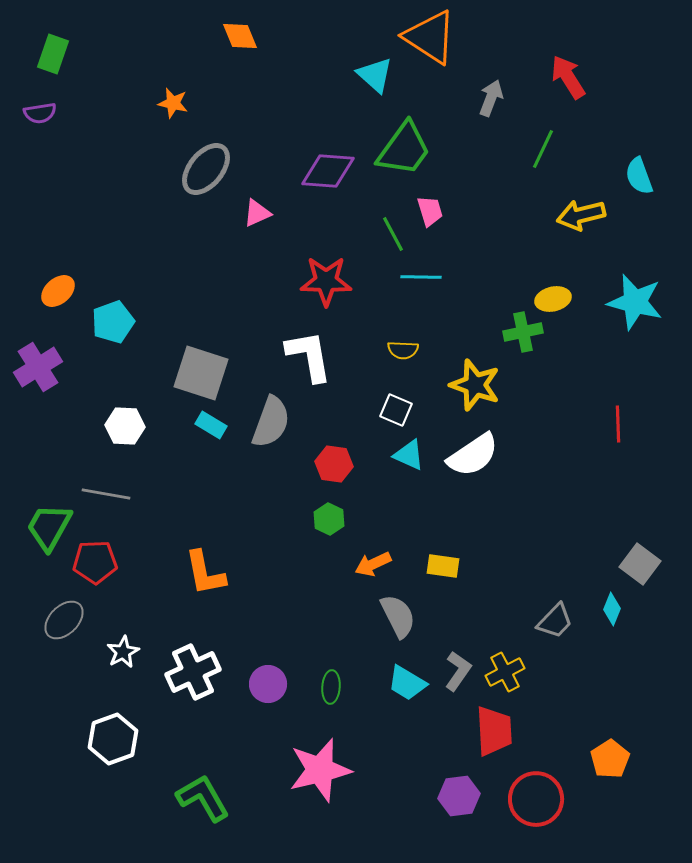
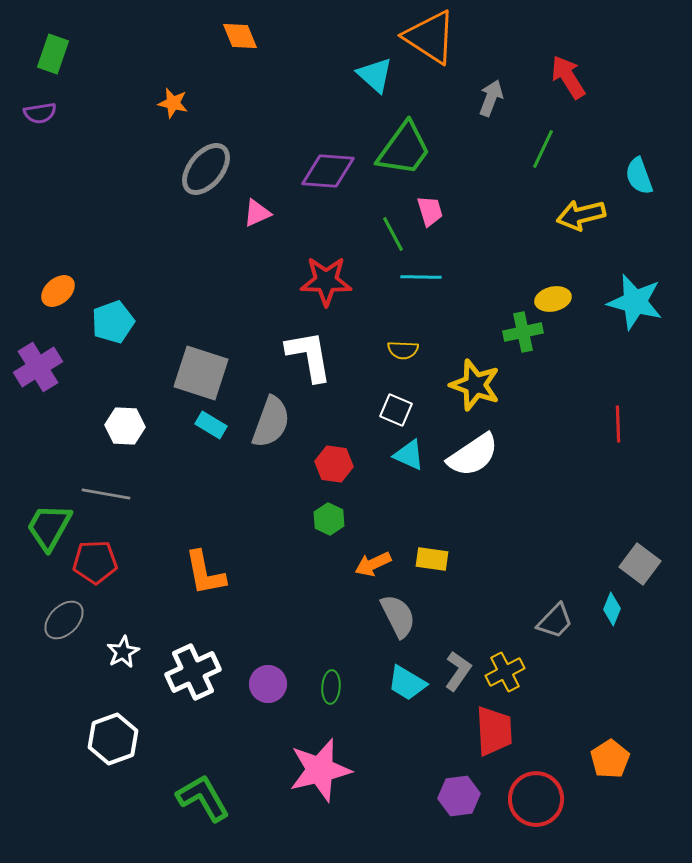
yellow rectangle at (443, 566): moved 11 px left, 7 px up
